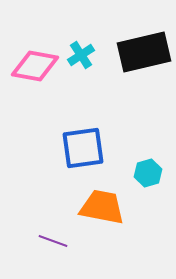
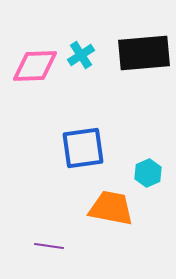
black rectangle: moved 1 px down; rotated 8 degrees clockwise
pink diamond: rotated 12 degrees counterclockwise
cyan hexagon: rotated 8 degrees counterclockwise
orange trapezoid: moved 9 px right, 1 px down
purple line: moved 4 px left, 5 px down; rotated 12 degrees counterclockwise
